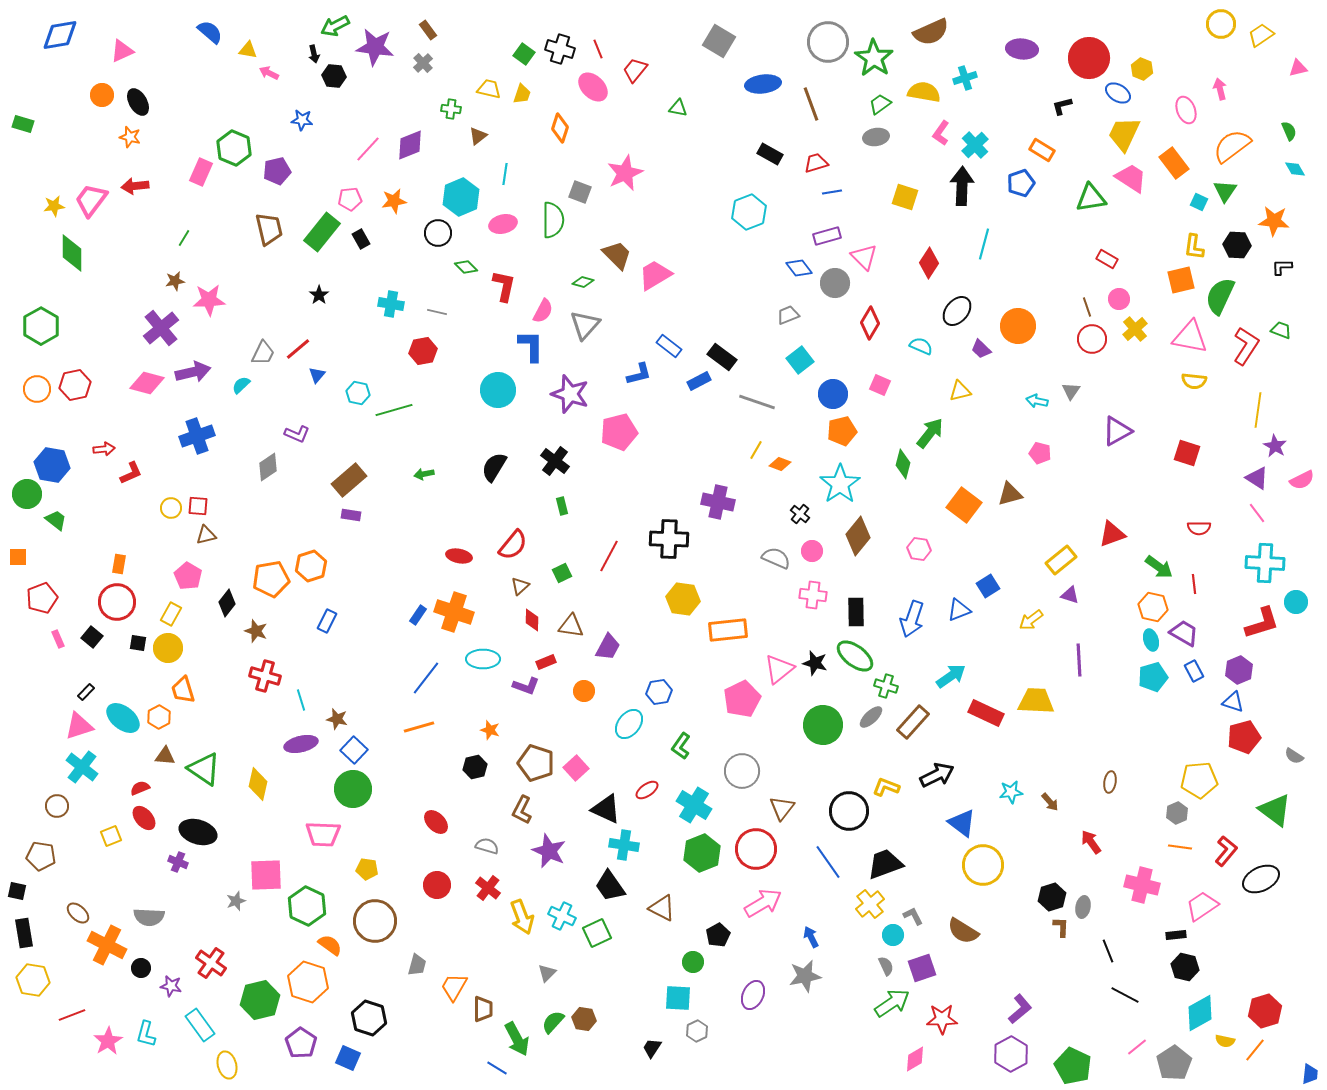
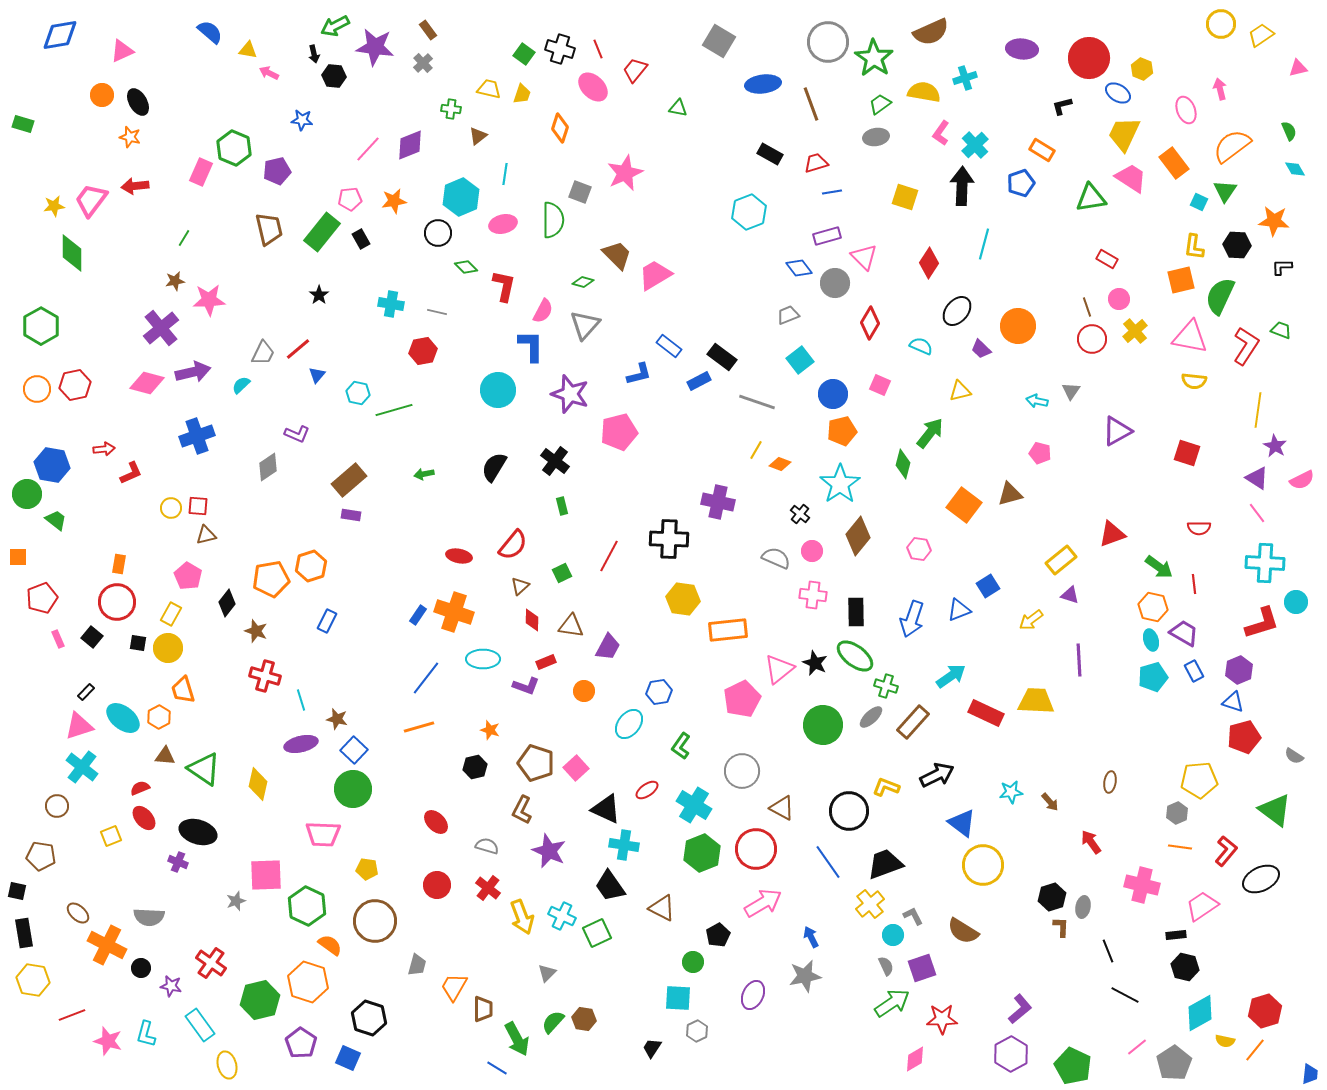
yellow cross at (1135, 329): moved 2 px down
black star at (815, 663): rotated 10 degrees clockwise
brown triangle at (782, 808): rotated 40 degrees counterclockwise
pink star at (108, 1041): rotated 24 degrees counterclockwise
